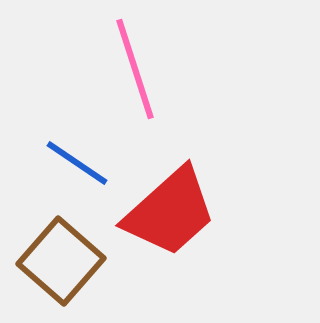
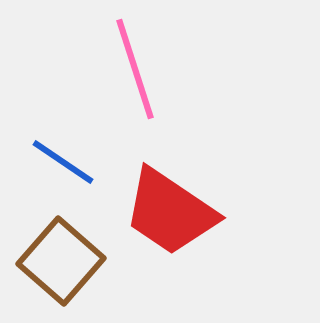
blue line: moved 14 px left, 1 px up
red trapezoid: rotated 76 degrees clockwise
